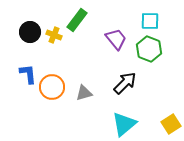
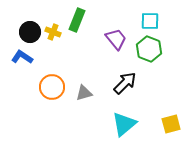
green rectangle: rotated 15 degrees counterclockwise
yellow cross: moved 1 px left, 3 px up
blue L-shape: moved 6 px left, 17 px up; rotated 50 degrees counterclockwise
yellow square: rotated 18 degrees clockwise
